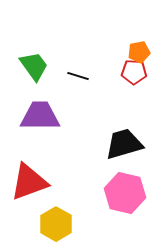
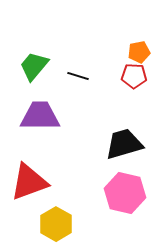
green trapezoid: rotated 104 degrees counterclockwise
red pentagon: moved 4 px down
